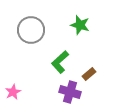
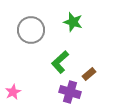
green star: moved 7 px left, 3 px up
